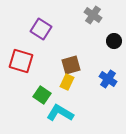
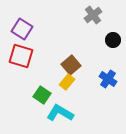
gray cross: rotated 18 degrees clockwise
purple square: moved 19 px left
black circle: moved 1 px left, 1 px up
red square: moved 5 px up
brown square: rotated 24 degrees counterclockwise
yellow rectangle: rotated 14 degrees clockwise
